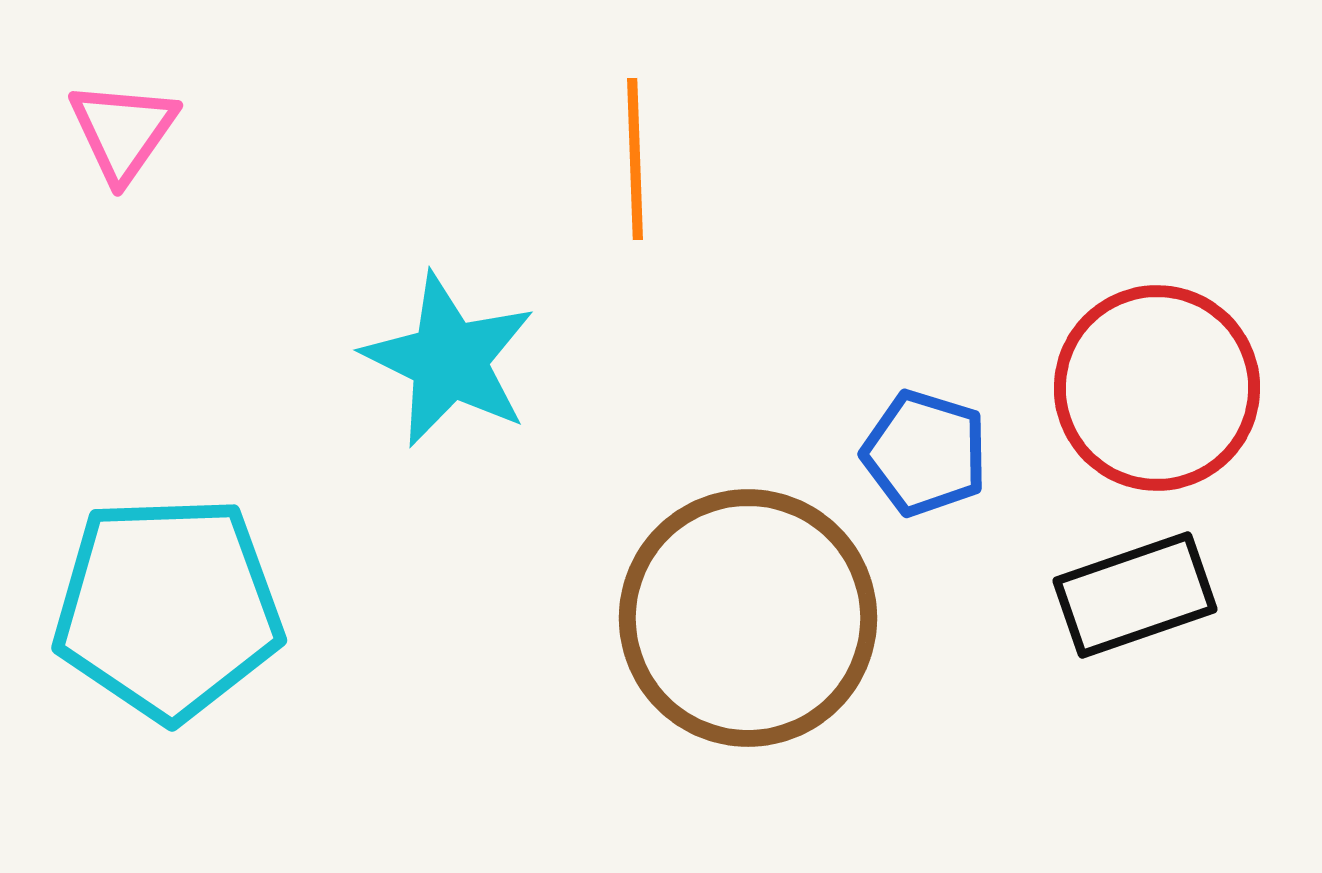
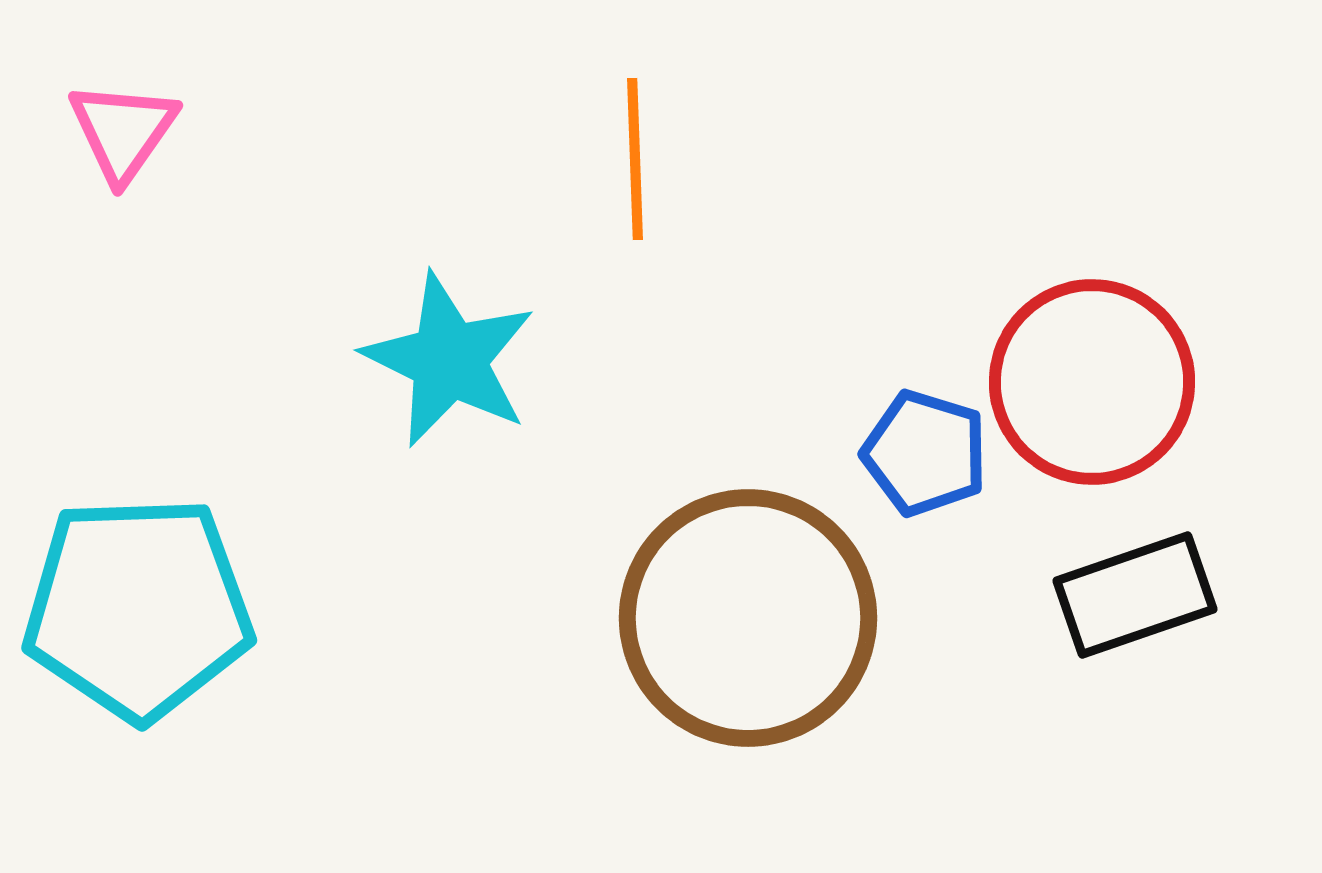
red circle: moved 65 px left, 6 px up
cyan pentagon: moved 30 px left
